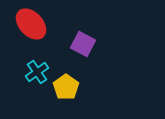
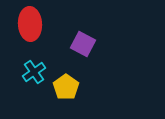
red ellipse: moved 1 px left; rotated 40 degrees clockwise
cyan cross: moved 3 px left
